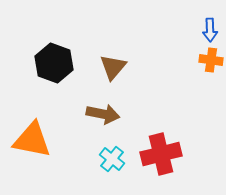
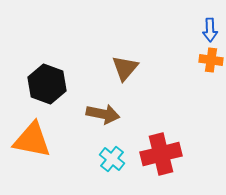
black hexagon: moved 7 px left, 21 px down
brown triangle: moved 12 px right, 1 px down
